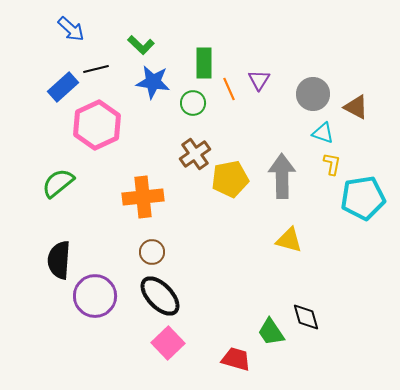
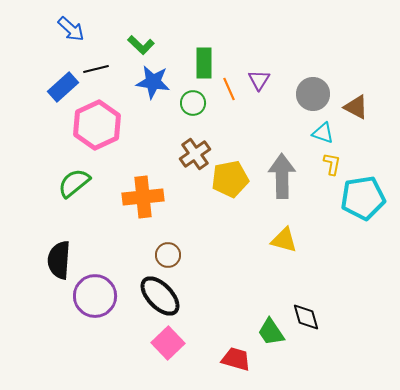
green semicircle: moved 16 px right
yellow triangle: moved 5 px left
brown circle: moved 16 px right, 3 px down
